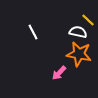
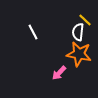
yellow line: moved 3 px left
white semicircle: rotated 96 degrees counterclockwise
